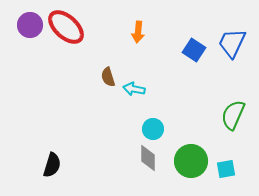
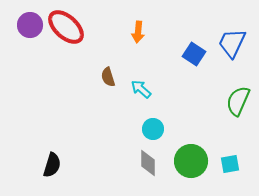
blue square: moved 4 px down
cyan arrow: moved 7 px right; rotated 30 degrees clockwise
green semicircle: moved 5 px right, 14 px up
gray diamond: moved 5 px down
cyan square: moved 4 px right, 5 px up
